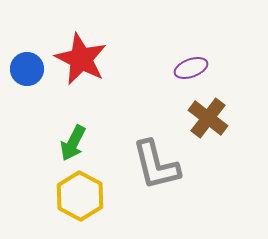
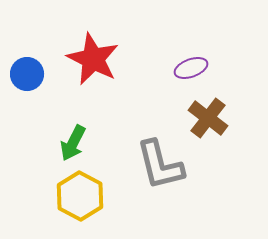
red star: moved 12 px right
blue circle: moved 5 px down
gray L-shape: moved 4 px right
